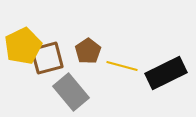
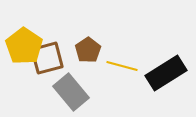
yellow pentagon: moved 1 px right; rotated 12 degrees counterclockwise
brown pentagon: moved 1 px up
black rectangle: rotated 6 degrees counterclockwise
